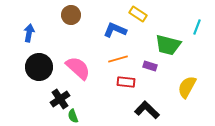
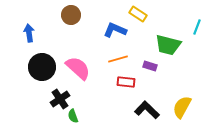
blue arrow: rotated 18 degrees counterclockwise
black circle: moved 3 px right
yellow semicircle: moved 5 px left, 20 px down
